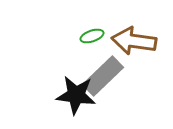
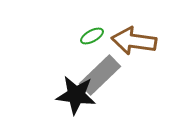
green ellipse: rotated 10 degrees counterclockwise
gray rectangle: moved 3 px left, 1 px up
